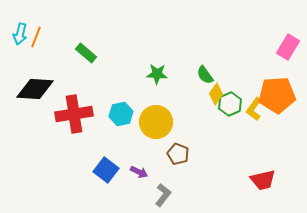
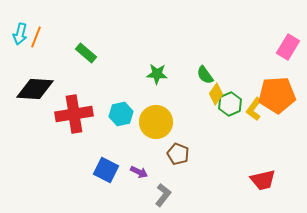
blue square: rotated 10 degrees counterclockwise
